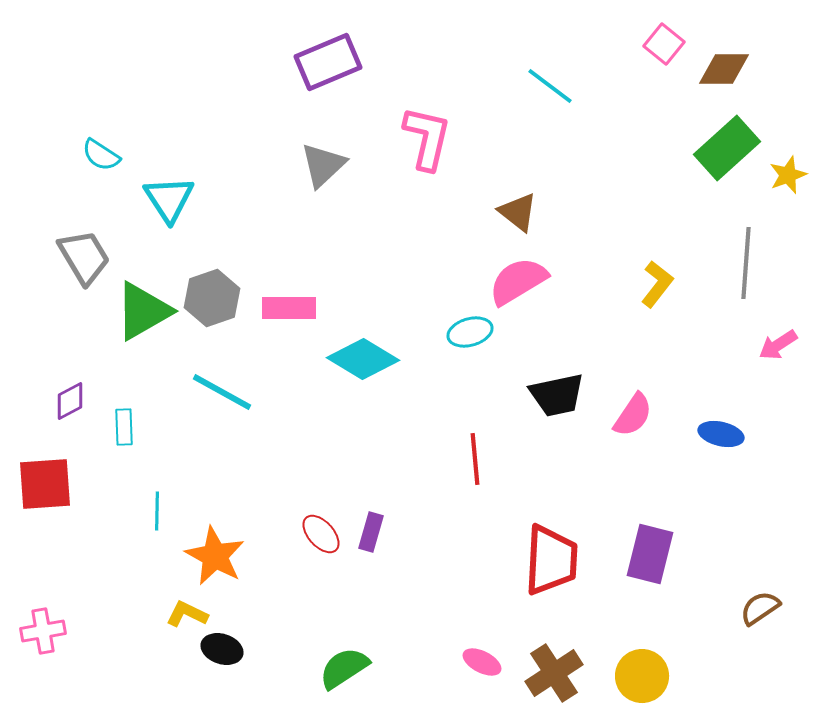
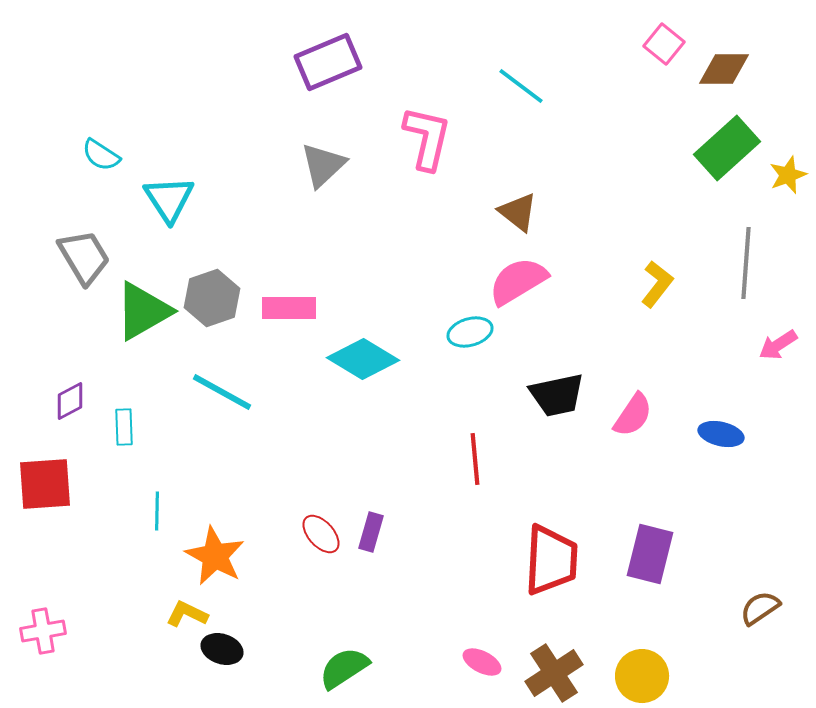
cyan line at (550, 86): moved 29 px left
